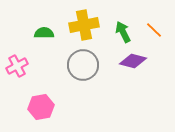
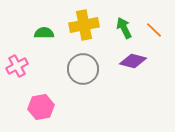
green arrow: moved 1 px right, 4 px up
gray circle: moved 4 px down
